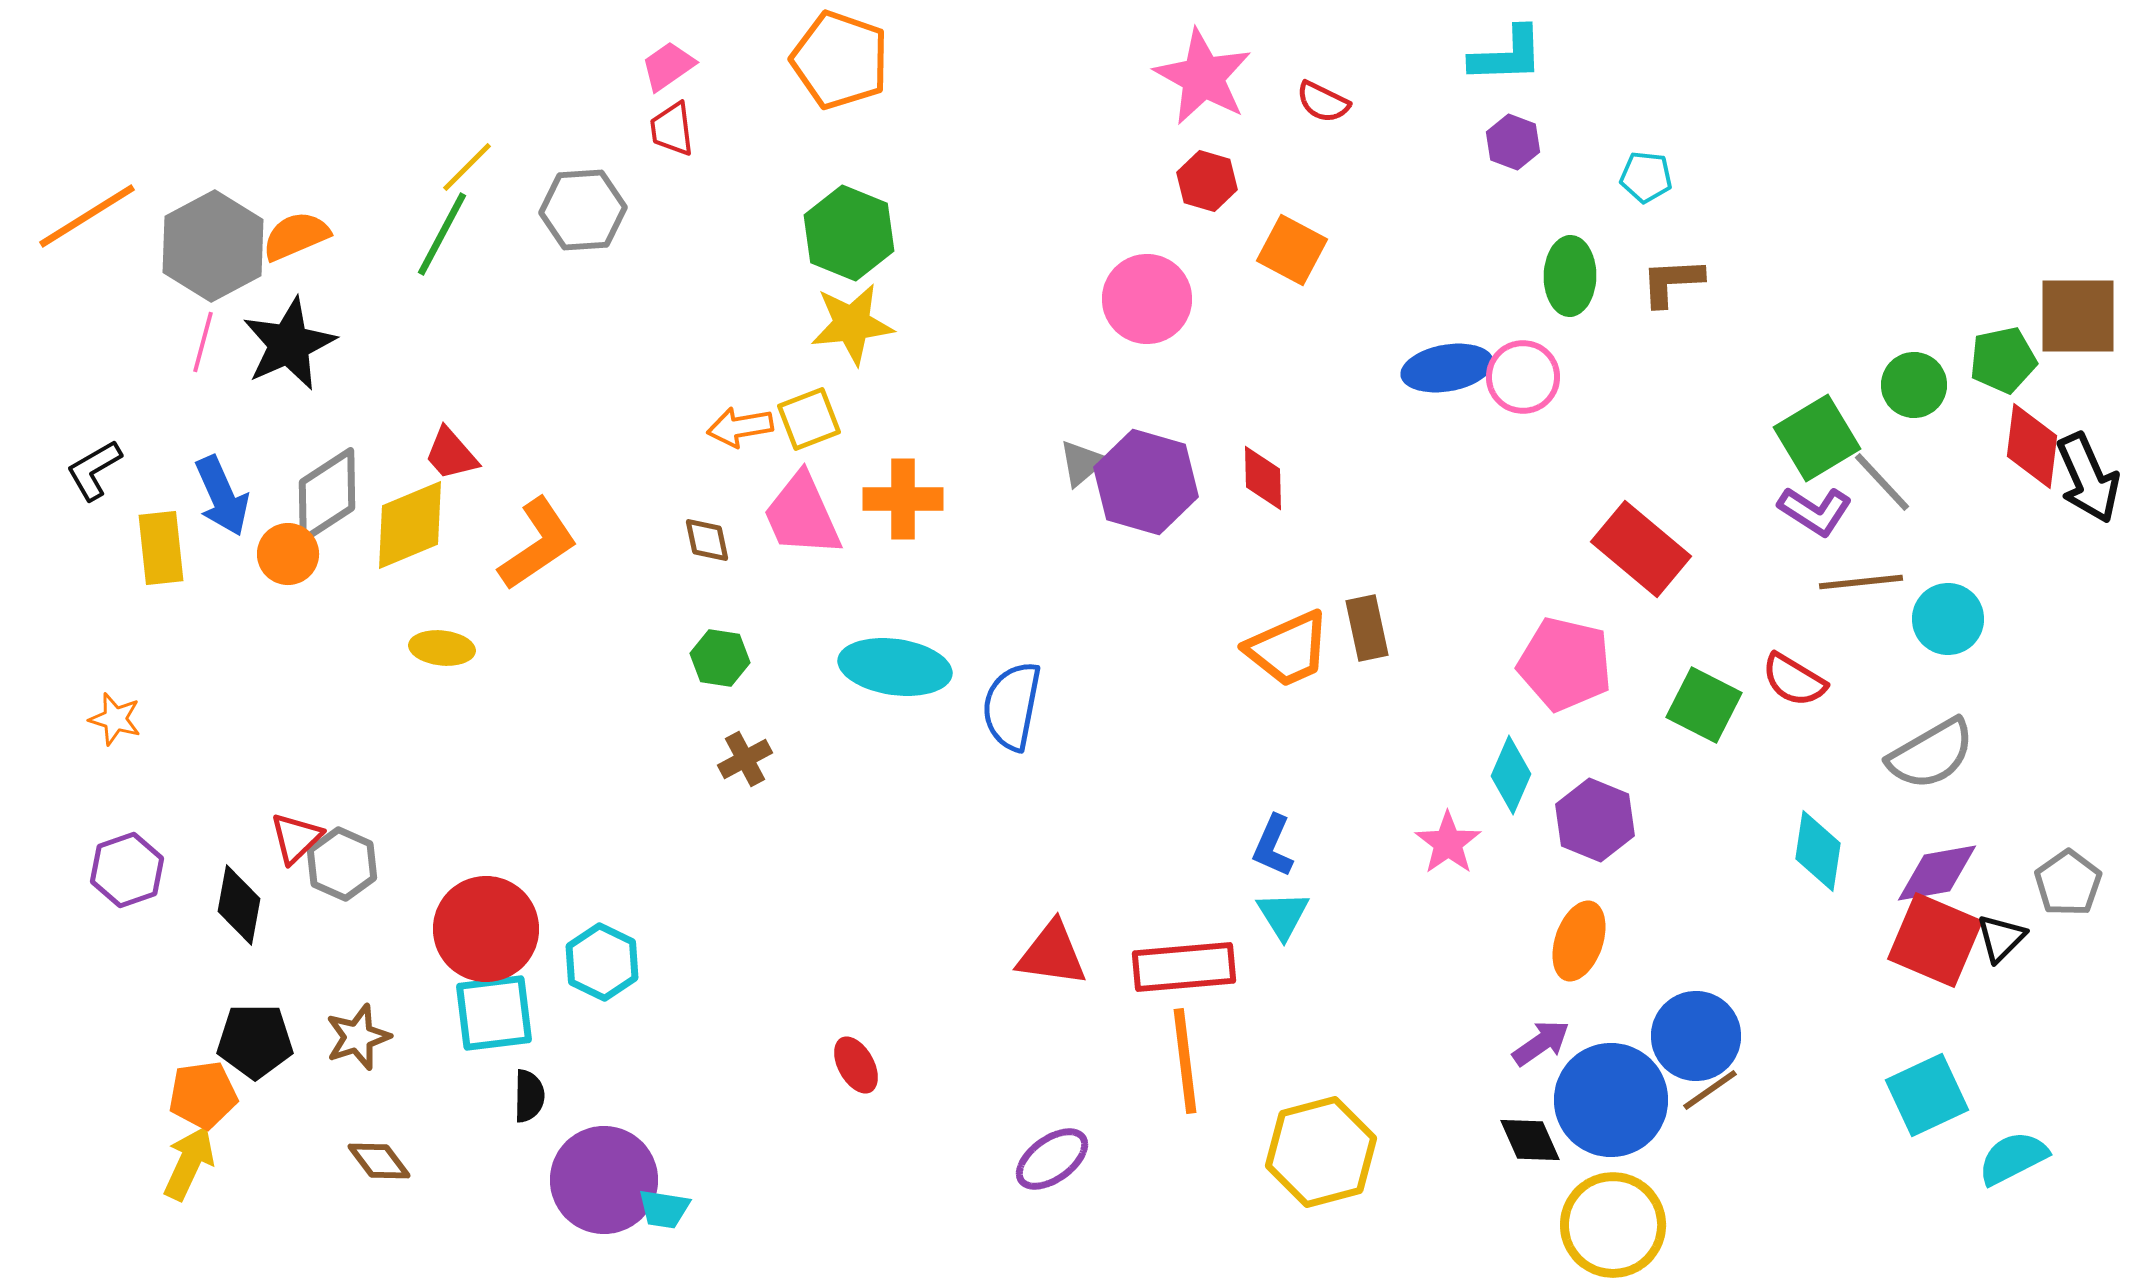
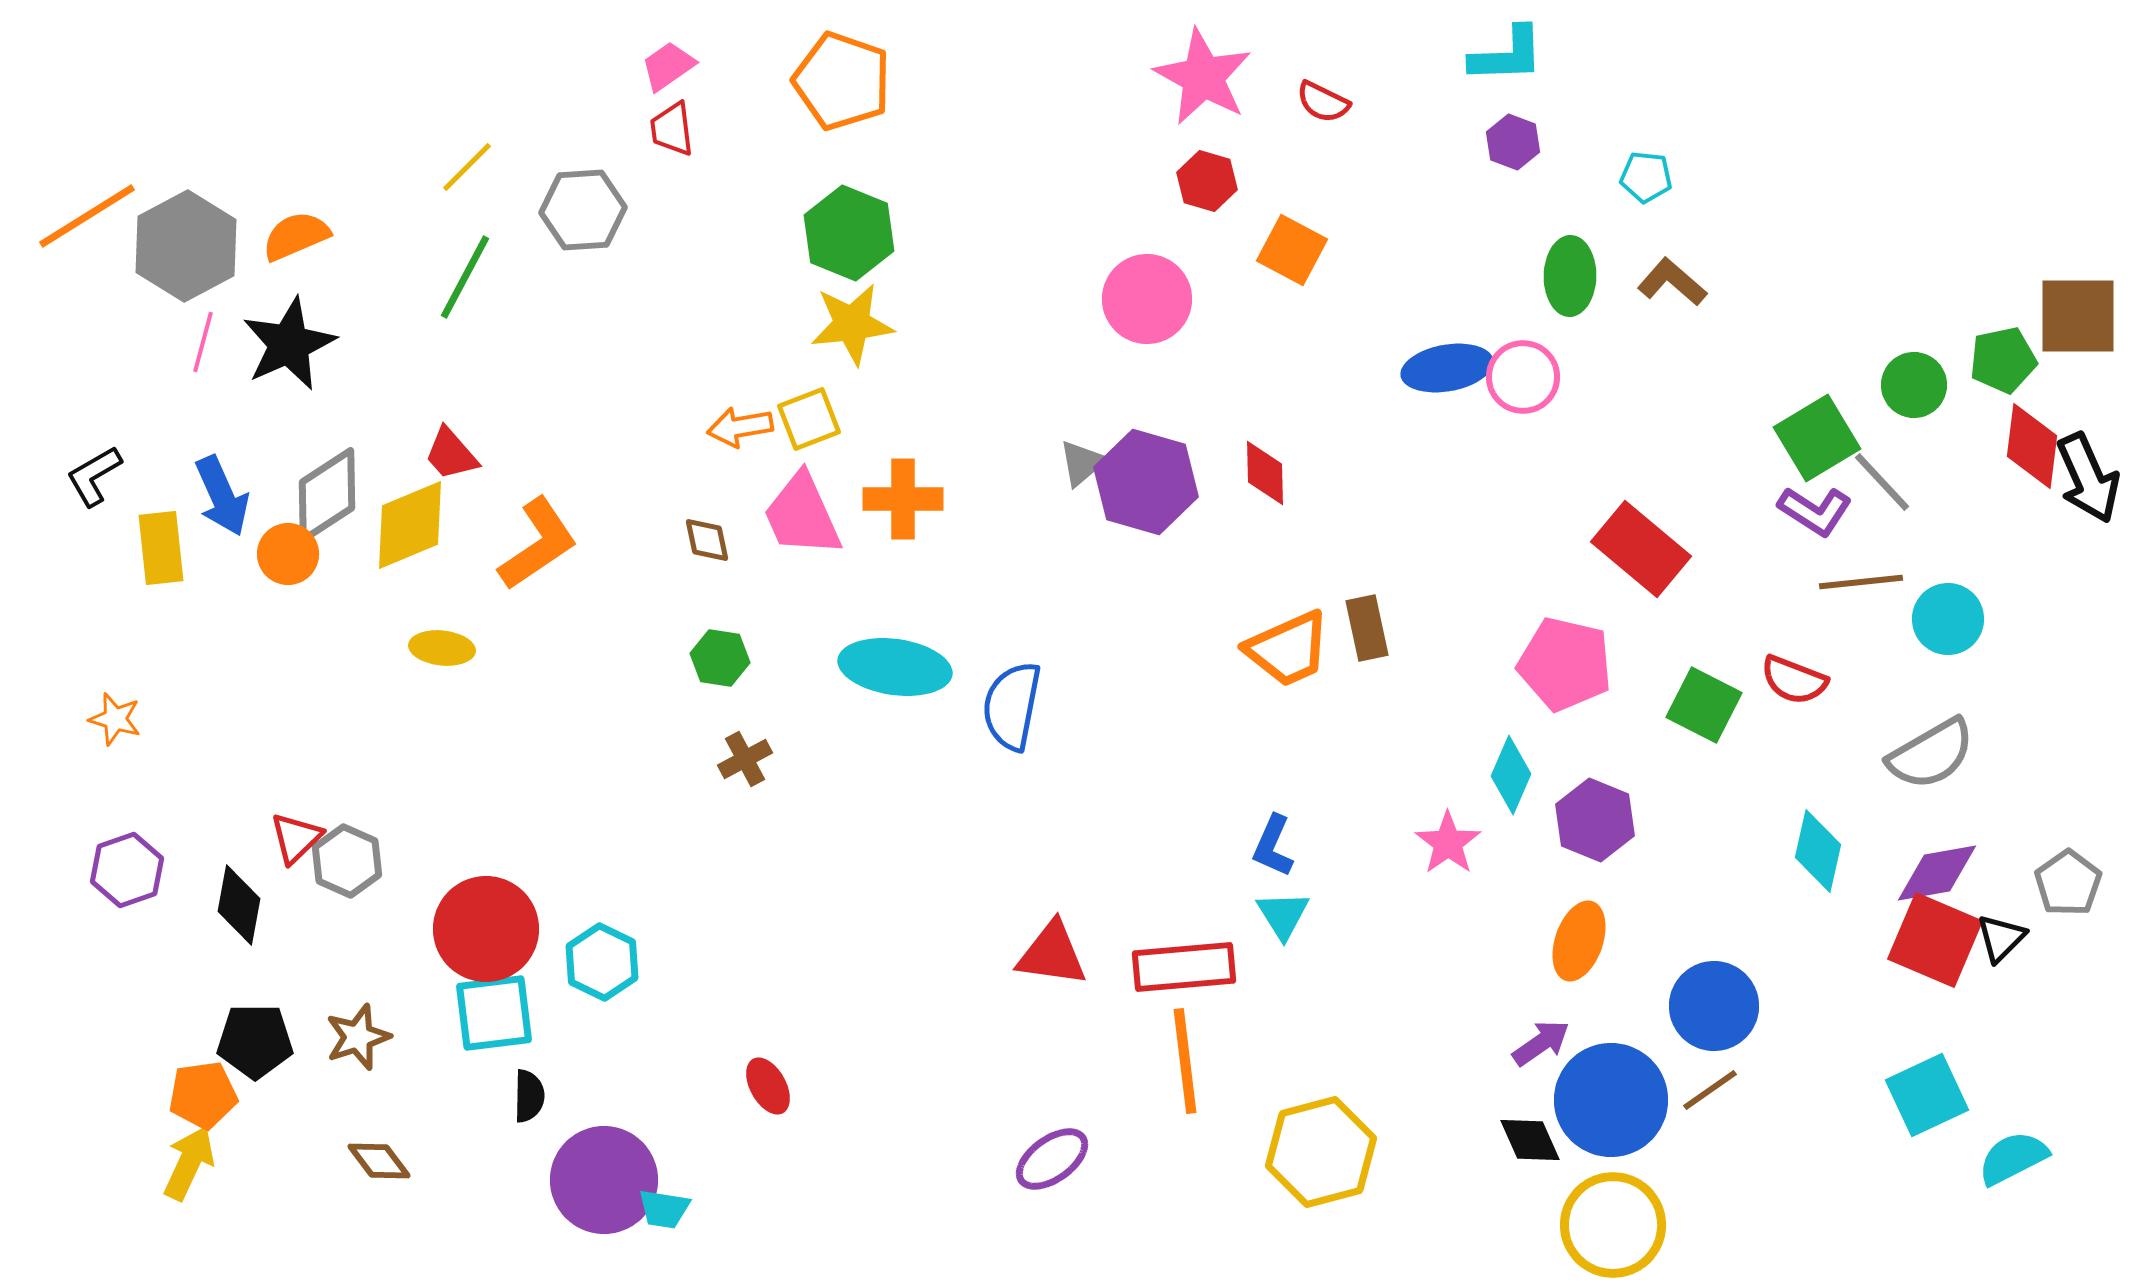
orange pentagon at (840, 60): moved 2 px right, 21 px down
green line at (442, 234): moved 23 px right, 43 px down
gray hexagon at (213, 246): moved 27 px left
brown L-shape at (1672, 282): rotated 44 degrees clockwise
black L-shape at (94, 470): moved 6 px down
red diamond at (1263, 478): moved 2 px right, 5 px up
red semicircle at (1794, 680): rotated 10 degrees counterclockwise
cyan diamond at (1818, 851): rotated 4 degrees clockwise
gray hexagon at (342, 864): moved 5 px right, 3 px up
blue circle at (1696, 1036): moved 18 px right, 30 px up
red ellipse at (856, 1065): moved 88 px left, 21 px down
